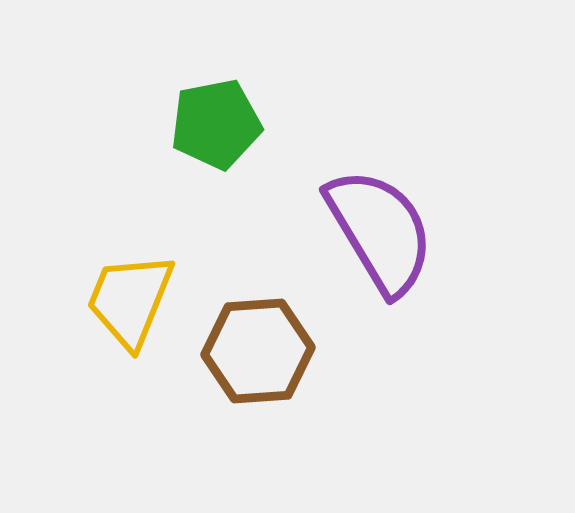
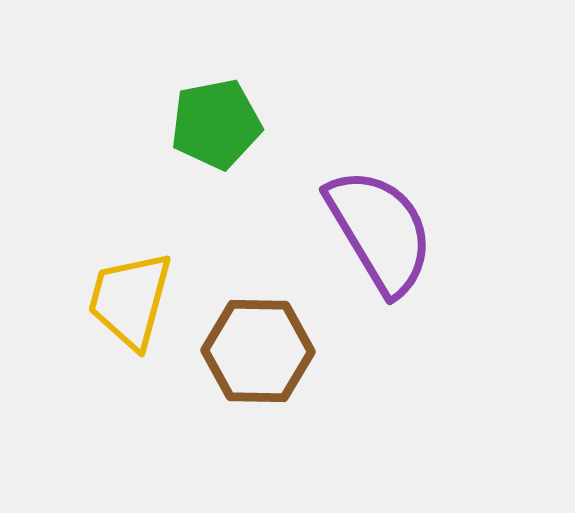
yellow trapezoid: rotated 7 degrees counterclockwise
brown hexagon: rotated 5 degrees clockwise
